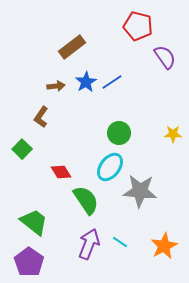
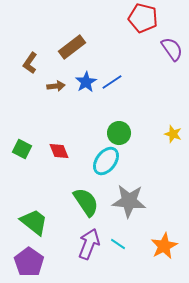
red pentagon: moved 5 px right, 8 px up
purple semicircle: moved 7 px right, 8 px up
brown L-shape: moved 11 px left, 54 px up
yellow star: rotated 18 degrees clockwise
green square: rotated 18 degrees counterclockwise
cyan ellipse: moved 4 px left, 6 px up
red diamond: moved 2 px left, 21 px up; rotated 10 degrees clockwise
gray star: moved 11 px left, 10 px down
green semicircle: moved 2 px down
cyan line: moved 2 px left, 2 px down
